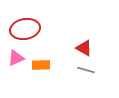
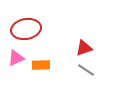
red ellipse: moved 1 px right
red triangle: rotated 48 degrees counterclockwise
gray line: rotated 18 degrees clockwise
